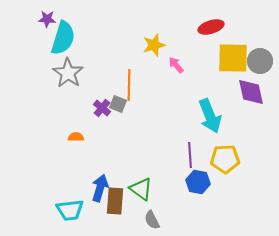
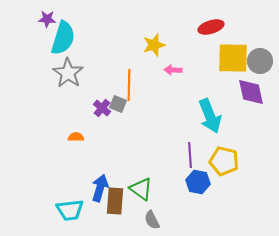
pink arrow: moved 3 px left, 5 px down; rotated 48 degrees counterclockwise
yellow pentagon: moved 1 px left, 2 px down; rotated 16 degrees clockwise
